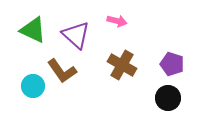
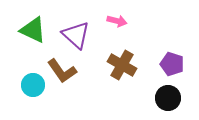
cyan circle: moved 1 px up
